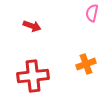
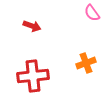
pink semicircle: rotated 48 degrees counterclockwise
orange cross: moved 1 px up
